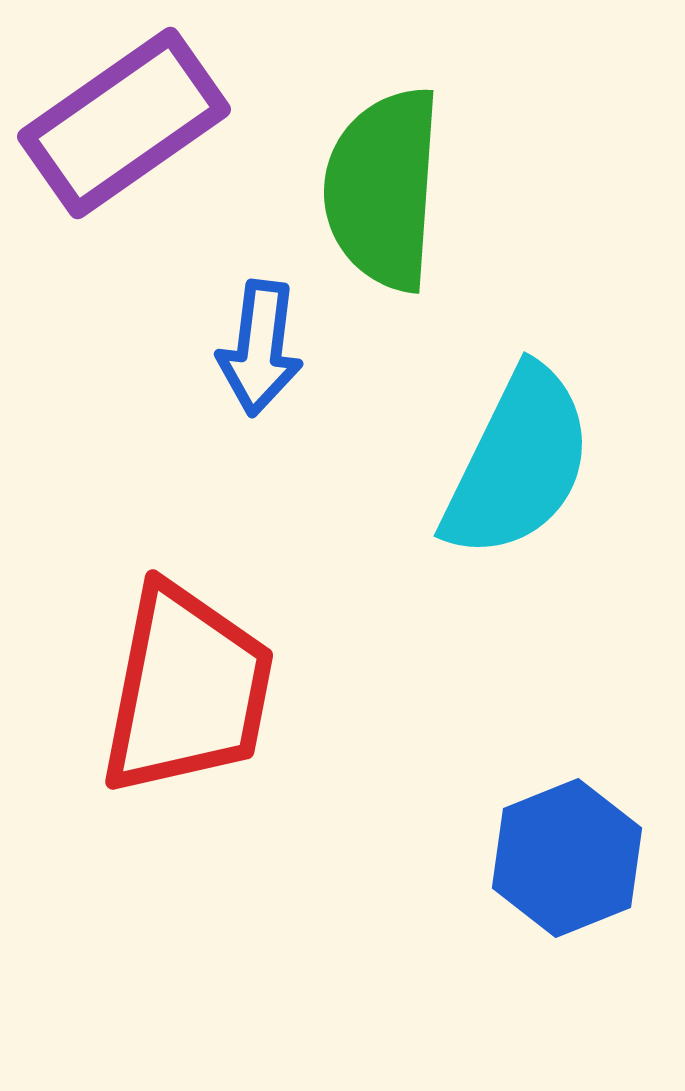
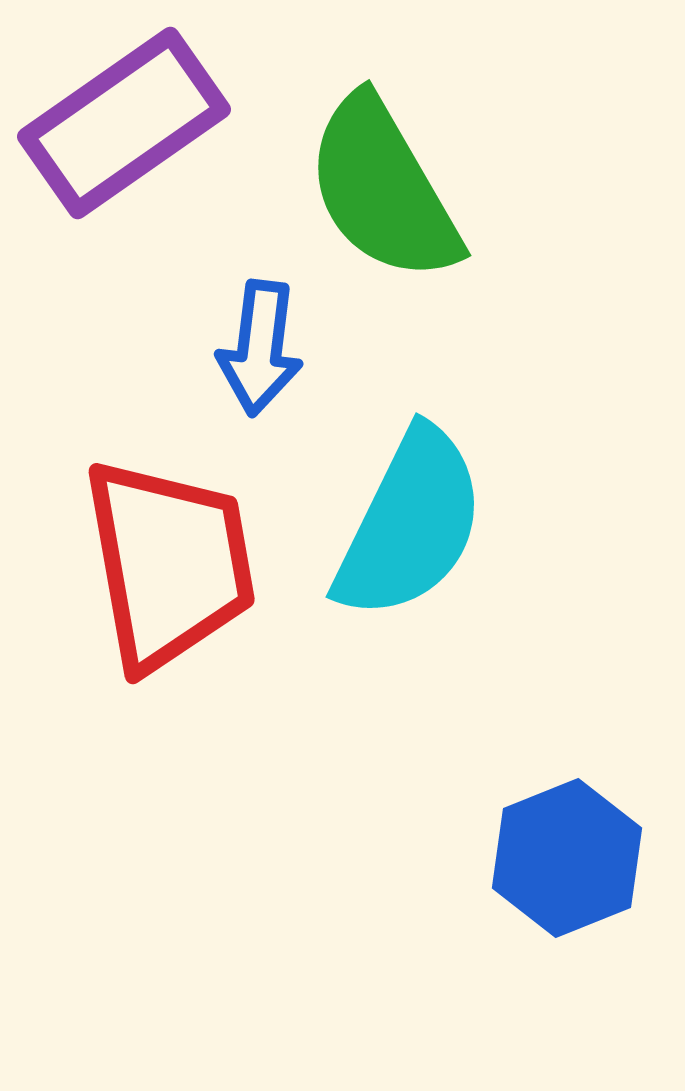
green semicircle: rotated 34 degrees counterclockwise
cyan semicircle: moved 108 px left, 61 px down
red trapezoid: moved 18 px left, 126 px up; rotated 21 degrees counterclockwise
